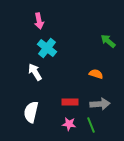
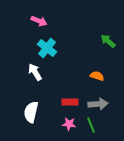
pink arrow: rotated 56 degrees counterclockwise
orange semicircle: moved 1 px right, 2 px down
gray arrow: moved 2 px left
